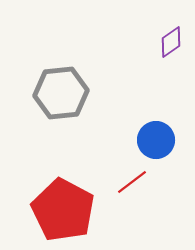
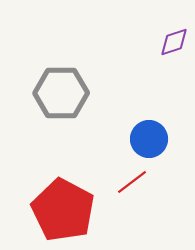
purple diamond: moved 3 px right; rotated 16 degrees clockwise
gray hexagon: rotated 6 degrees clockwise
blue circle: moved 7 px left, 1 px up
